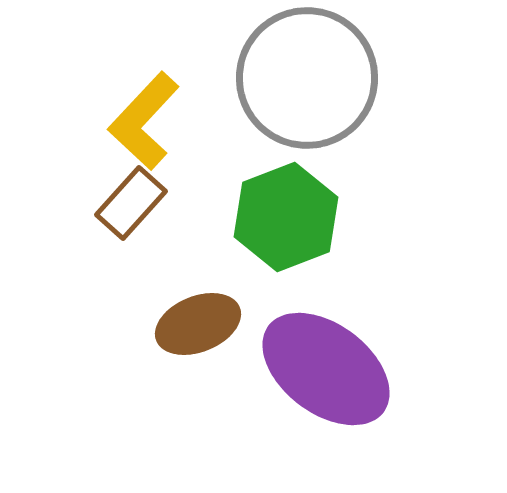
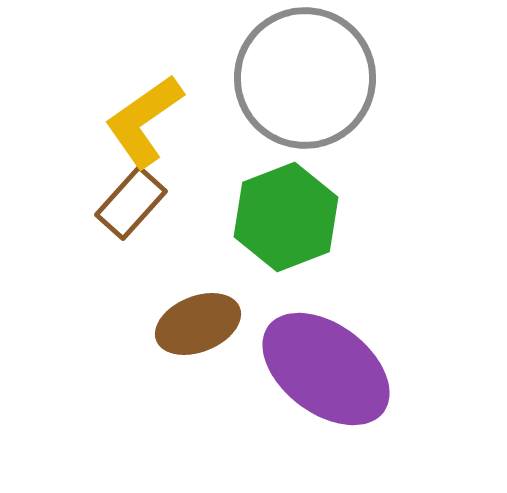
gray circle: moved 2 px left
yellow L-shape: rotated 12 degrees clockwise
